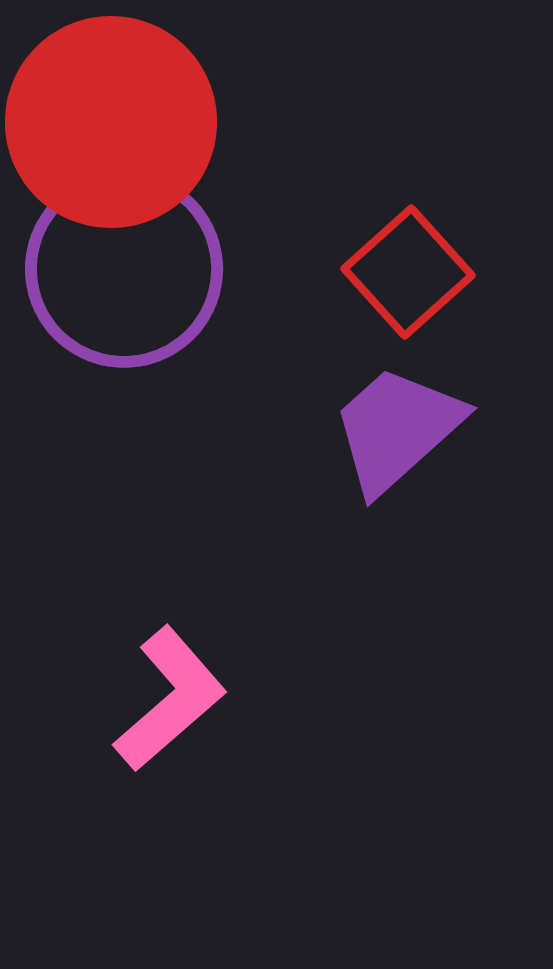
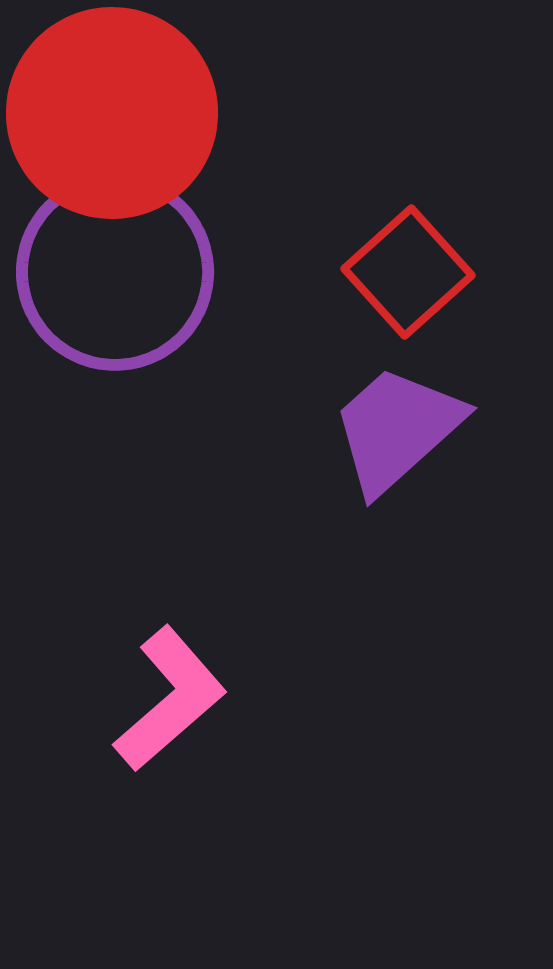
red circle: moved 1 px right, 9 px up
purple circle: moved 9 px left, 3 px down
